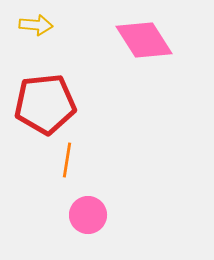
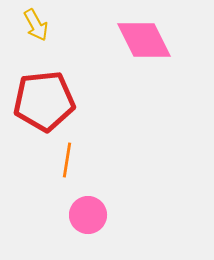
yellow arrow: rotated 56 degrees clockwise
pink diamond: rotated 6 degrees clockwise
red pentagon: moved 1 px left, 3 px up
